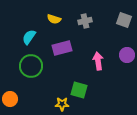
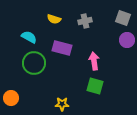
gray square: moved 1 px left, 2 px up
cyan semicircle: rotated 84 degrees clockwise
purple rectangle: rotated 30 degrees clockwise
purple circle: moved 15 px up
pink arrow: moved 4 px left
green circle: moved 3 px right, 3 px up
green square: moved 16 px right, 4 px up
orange circle: moved 1 px right, 1 px up
